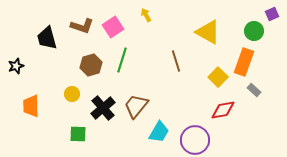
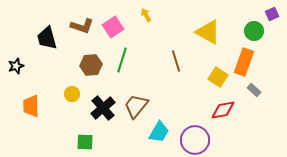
brown hexagon: rotated 10 degrees clockwise
yellow square: rotated 12 degrees counterclockwise
green square: moved 7 px right, 8 px down
